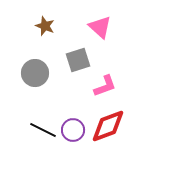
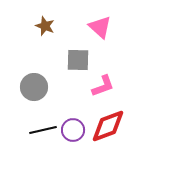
gray square: rotated 20 degrees clockwise
gray circle: moved 1 px left, 14 px down
pink L-shape: moved 2 px left
black line: rotated 40 degrees counterclockwise
